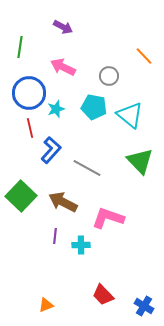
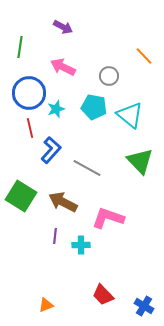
green square: rotated 12 degrees counterclockwise
